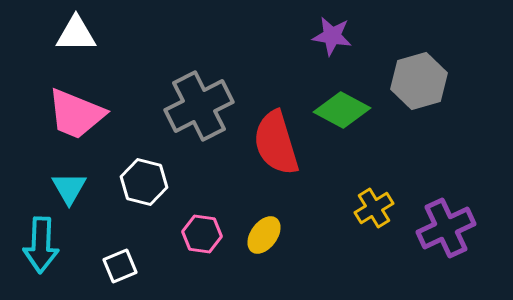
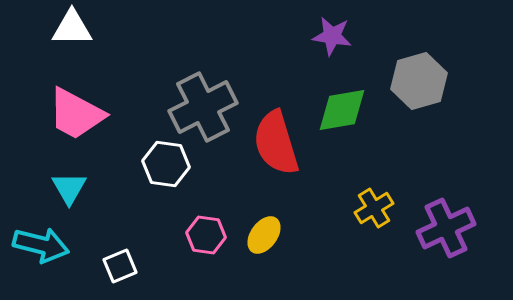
white triangle: moved 4 px left, 6 px up
gray cross: moved 4 px right, 1 px down
green diamond: rotated 38 degrees counterclockwise
pink trapezoid: rotated 6 degrees clockwise
white hexagon: moved 22 px right, 18 px up; rotated 6 degrees counterclockwise
pink hexagon: moved 4 px right, 1 px down
cyan arrow: rotated 78 degrees counterclockwise
